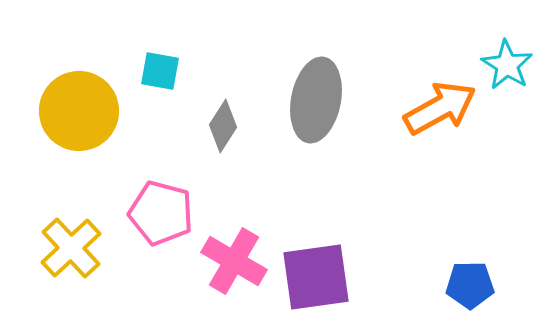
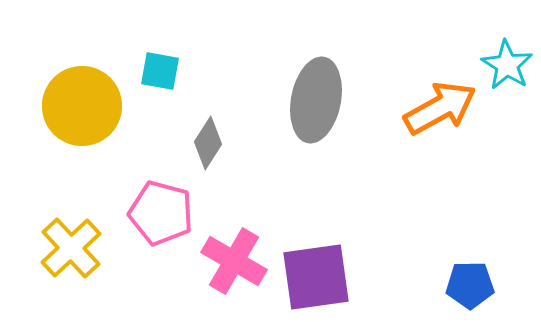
yellow circle: moved 3 px right, 5 px up
gray diamond: moved 15 px left, 17 px down
